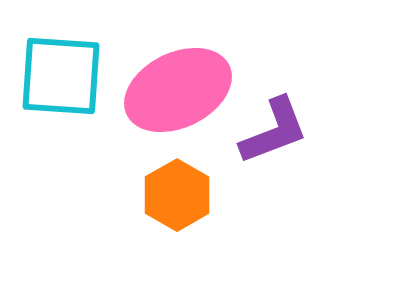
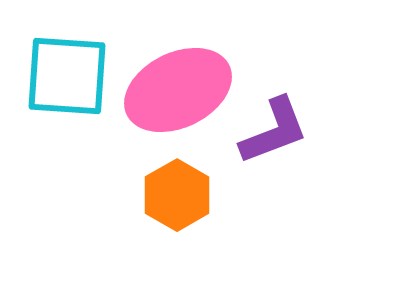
cyan square: moved 6 px right
